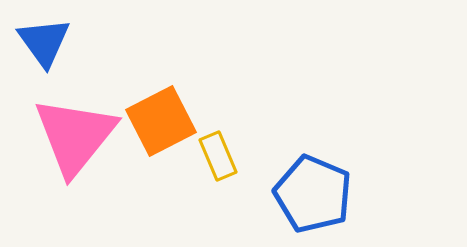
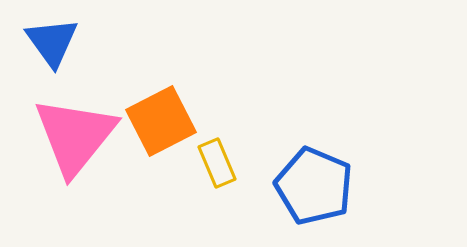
blue triangle: moved 8 px right
yellow rectangle: moved 1 px left, 7 px down
blue pentagon: moved 1 px right, 8 px up
